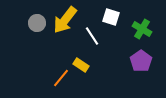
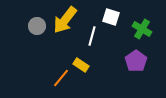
gray circle: moved 3 px down
white line: rotated 48 degrees clockwise
purple pentagon: moved 5 px left
